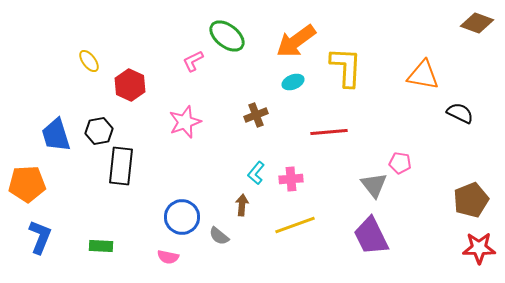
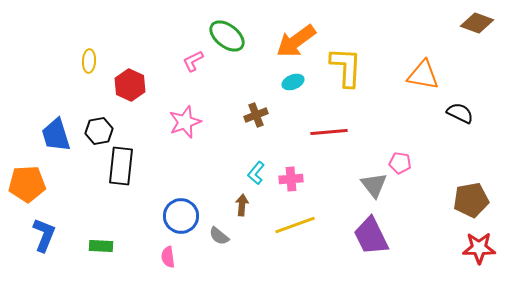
yellow ellipse: rotated 40 degrees clockwise
brown pentagon: rotated 12 degrees clockwise
blue circle: moved 1 px left, 1 px up
blue L-shape: moved 4 px right, 2 px up
pink semicircle: rotated 70 degrees clockwise
